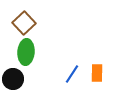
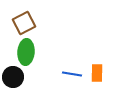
brown square: rotated 15 degrees clockwise
blue line: rotated 66 degrees clockwise
black circle: moved 2 px up
